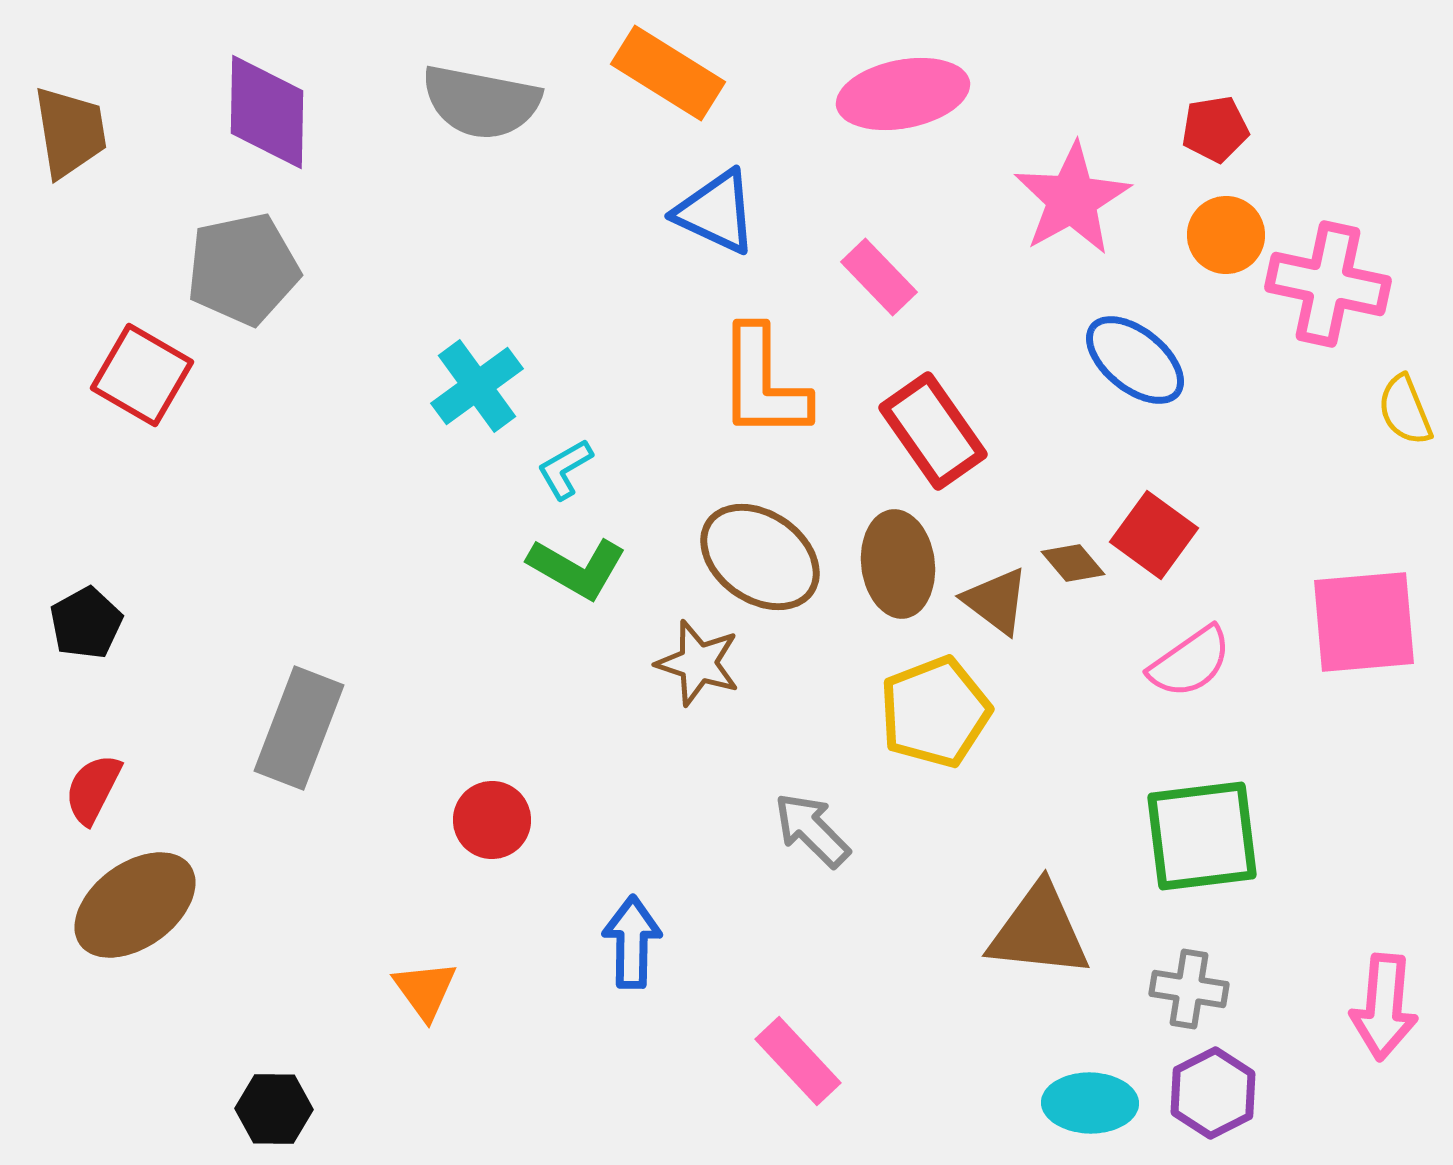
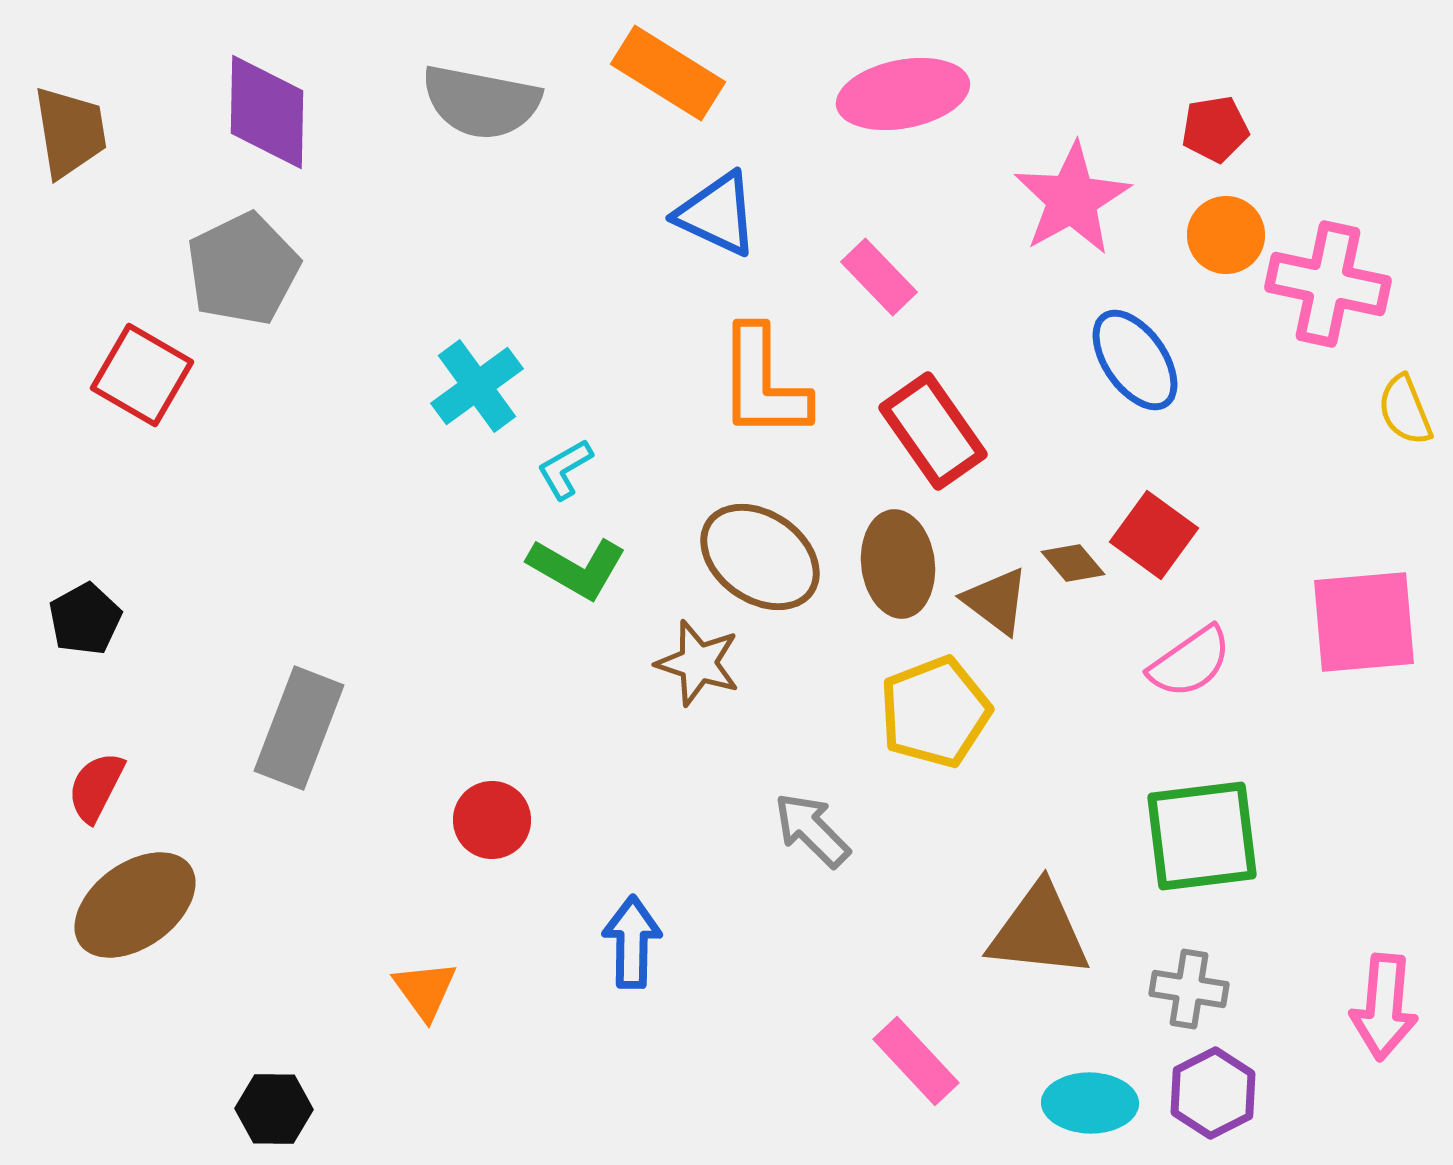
blue triangle at (716, 212): moved 1 px right, 2 px down
gray pentagon at (243, 269): rotated 14 degrees counterclockwise
blue ellipse at (1135, 360): rotated 16 degrees clockwise
black pentagon at (86, 623): moved 1 px left, 4 px up
red semicircle at (93, 789): moved 3 px right, 2 px up
pink rectangle at (798, 1061): moved 118 px right
